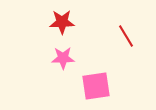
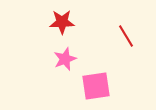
pink star: moved 2 px right, 1 px down; rotated 20 degrees counterclockwise
